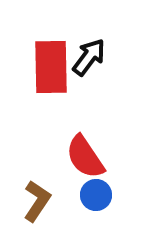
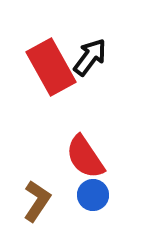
black arrow: moved 1 px right
red rectangle: rotated 28 degrees counterclockwise
blue circle: moved 3 px left
